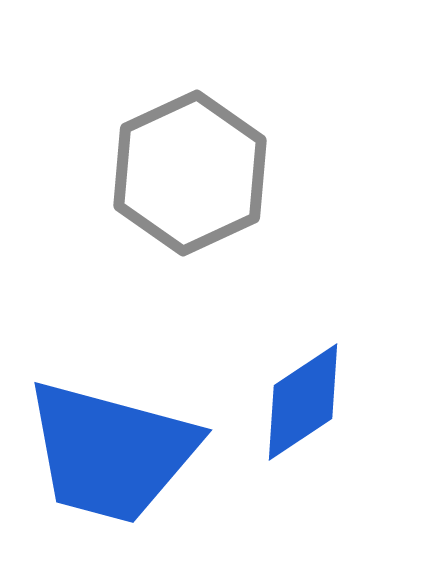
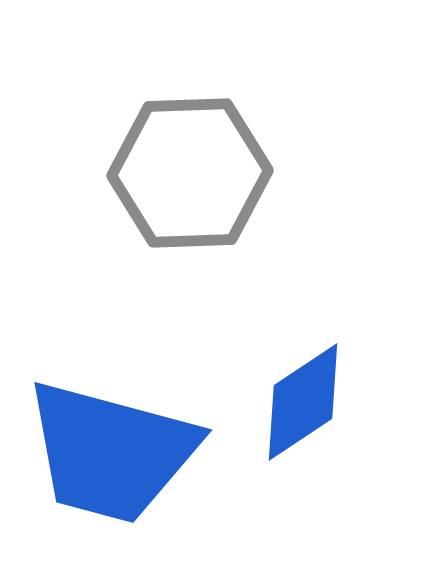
gray hexagon: rotated 23 degrees clockwise
